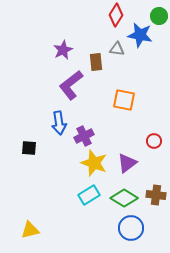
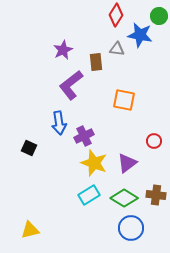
black square: rotated 21 degrees clockwise
